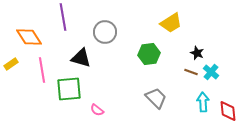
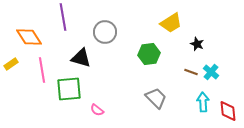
black star: moved 9 px up
